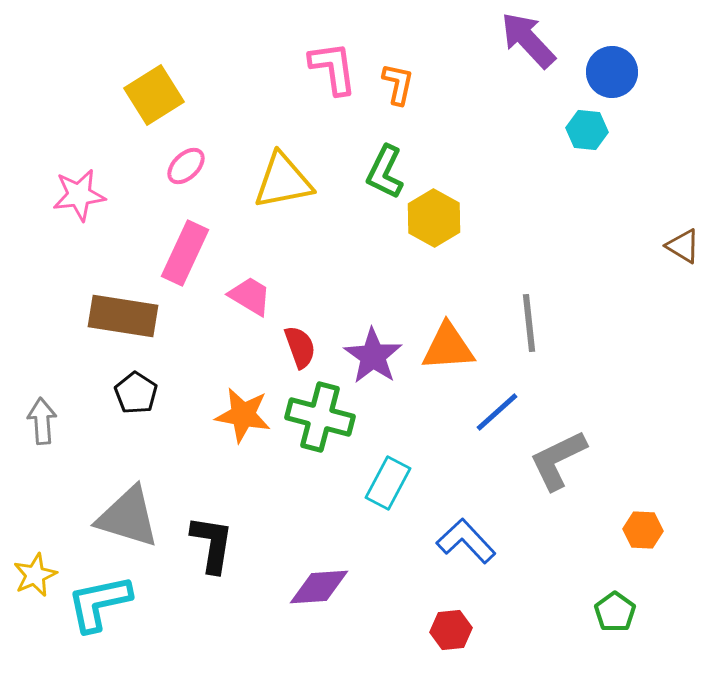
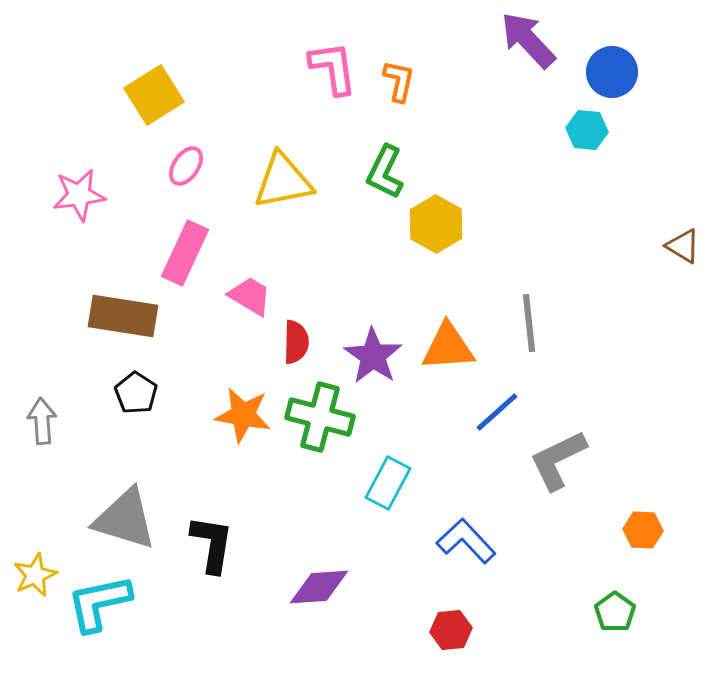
orange L-shape: moved 1 px right, 3 px up
pink ellipse: rotated 12 degrees counterclockwise
yellow hexagon: moved 2 px right, 6 px down
red semicircle: moved 4 px left, 5 px up; rotated 21 degrees clockwise
gray triangle: moved 3 px left, 2 px down
